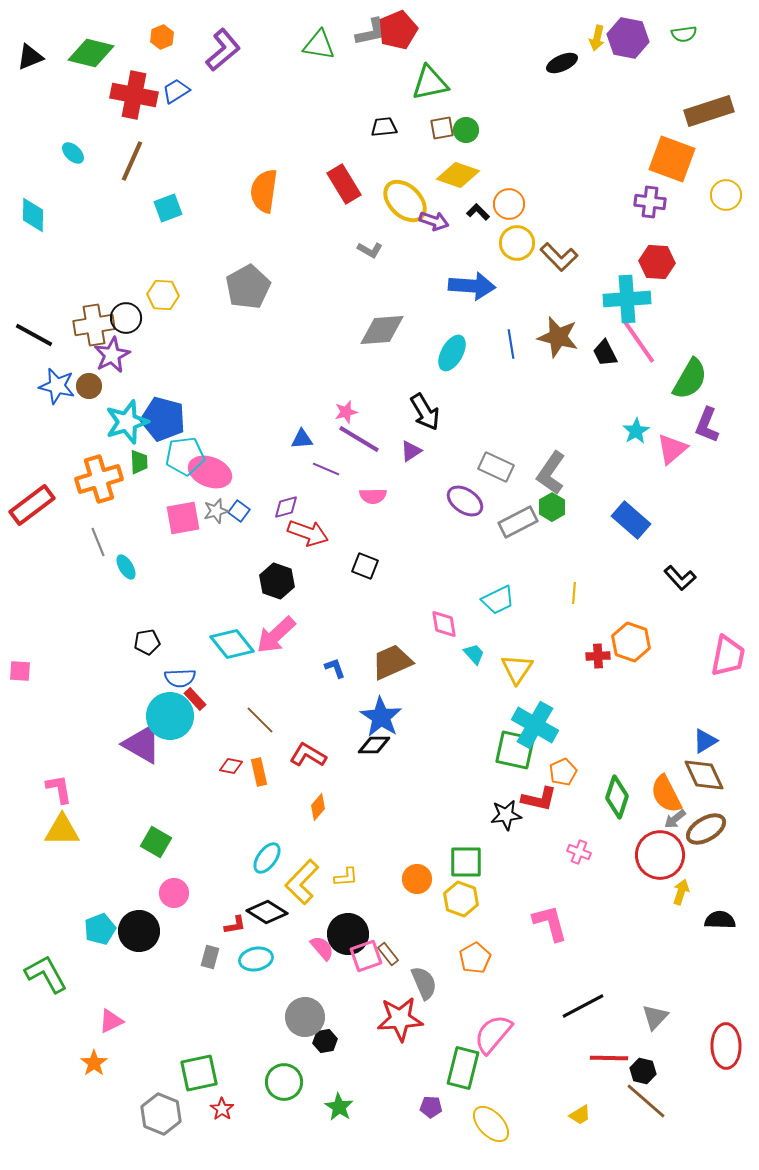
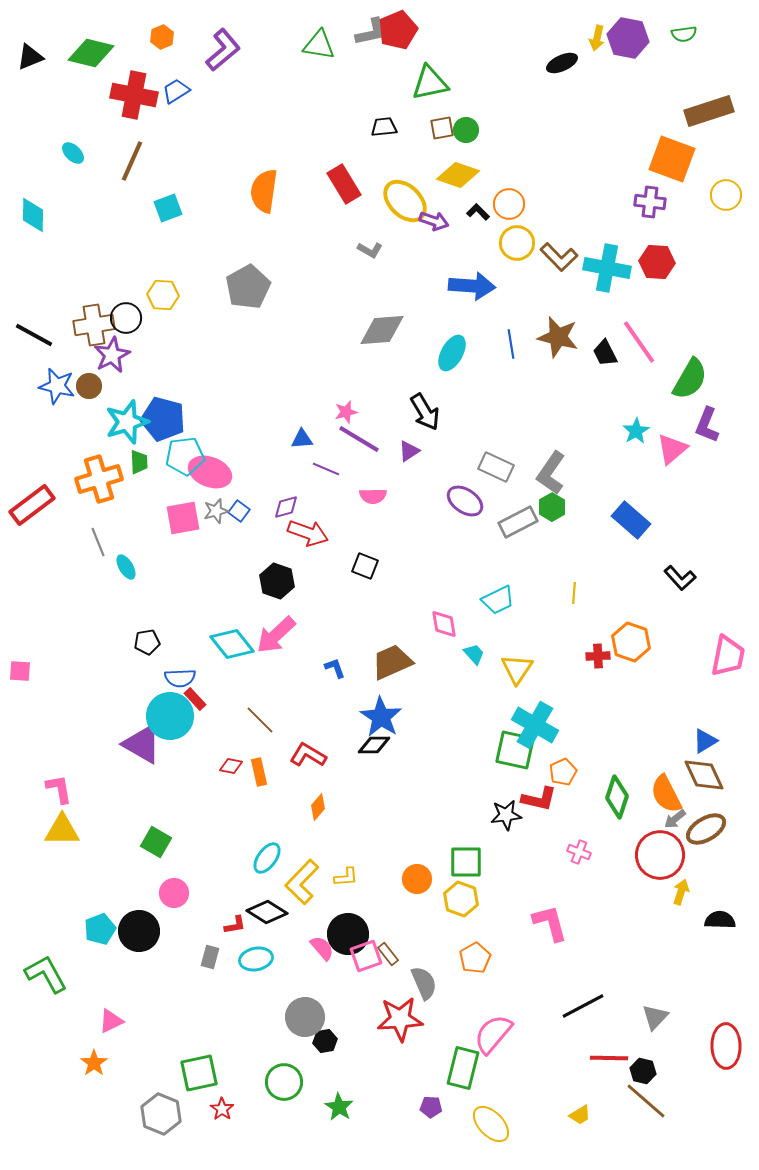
cyan cross at (627, 299): moved 20 px left, 31 px up; rotated 15 degrees clockwise
purple triangle at (411, 451): moved 2 px left
